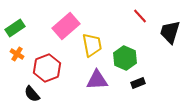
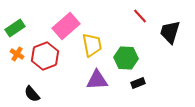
green hexagon: moved 1 px right; rotated 20 degrees counterclockwise
red hexagon: moved 2 px left, 12 px up
